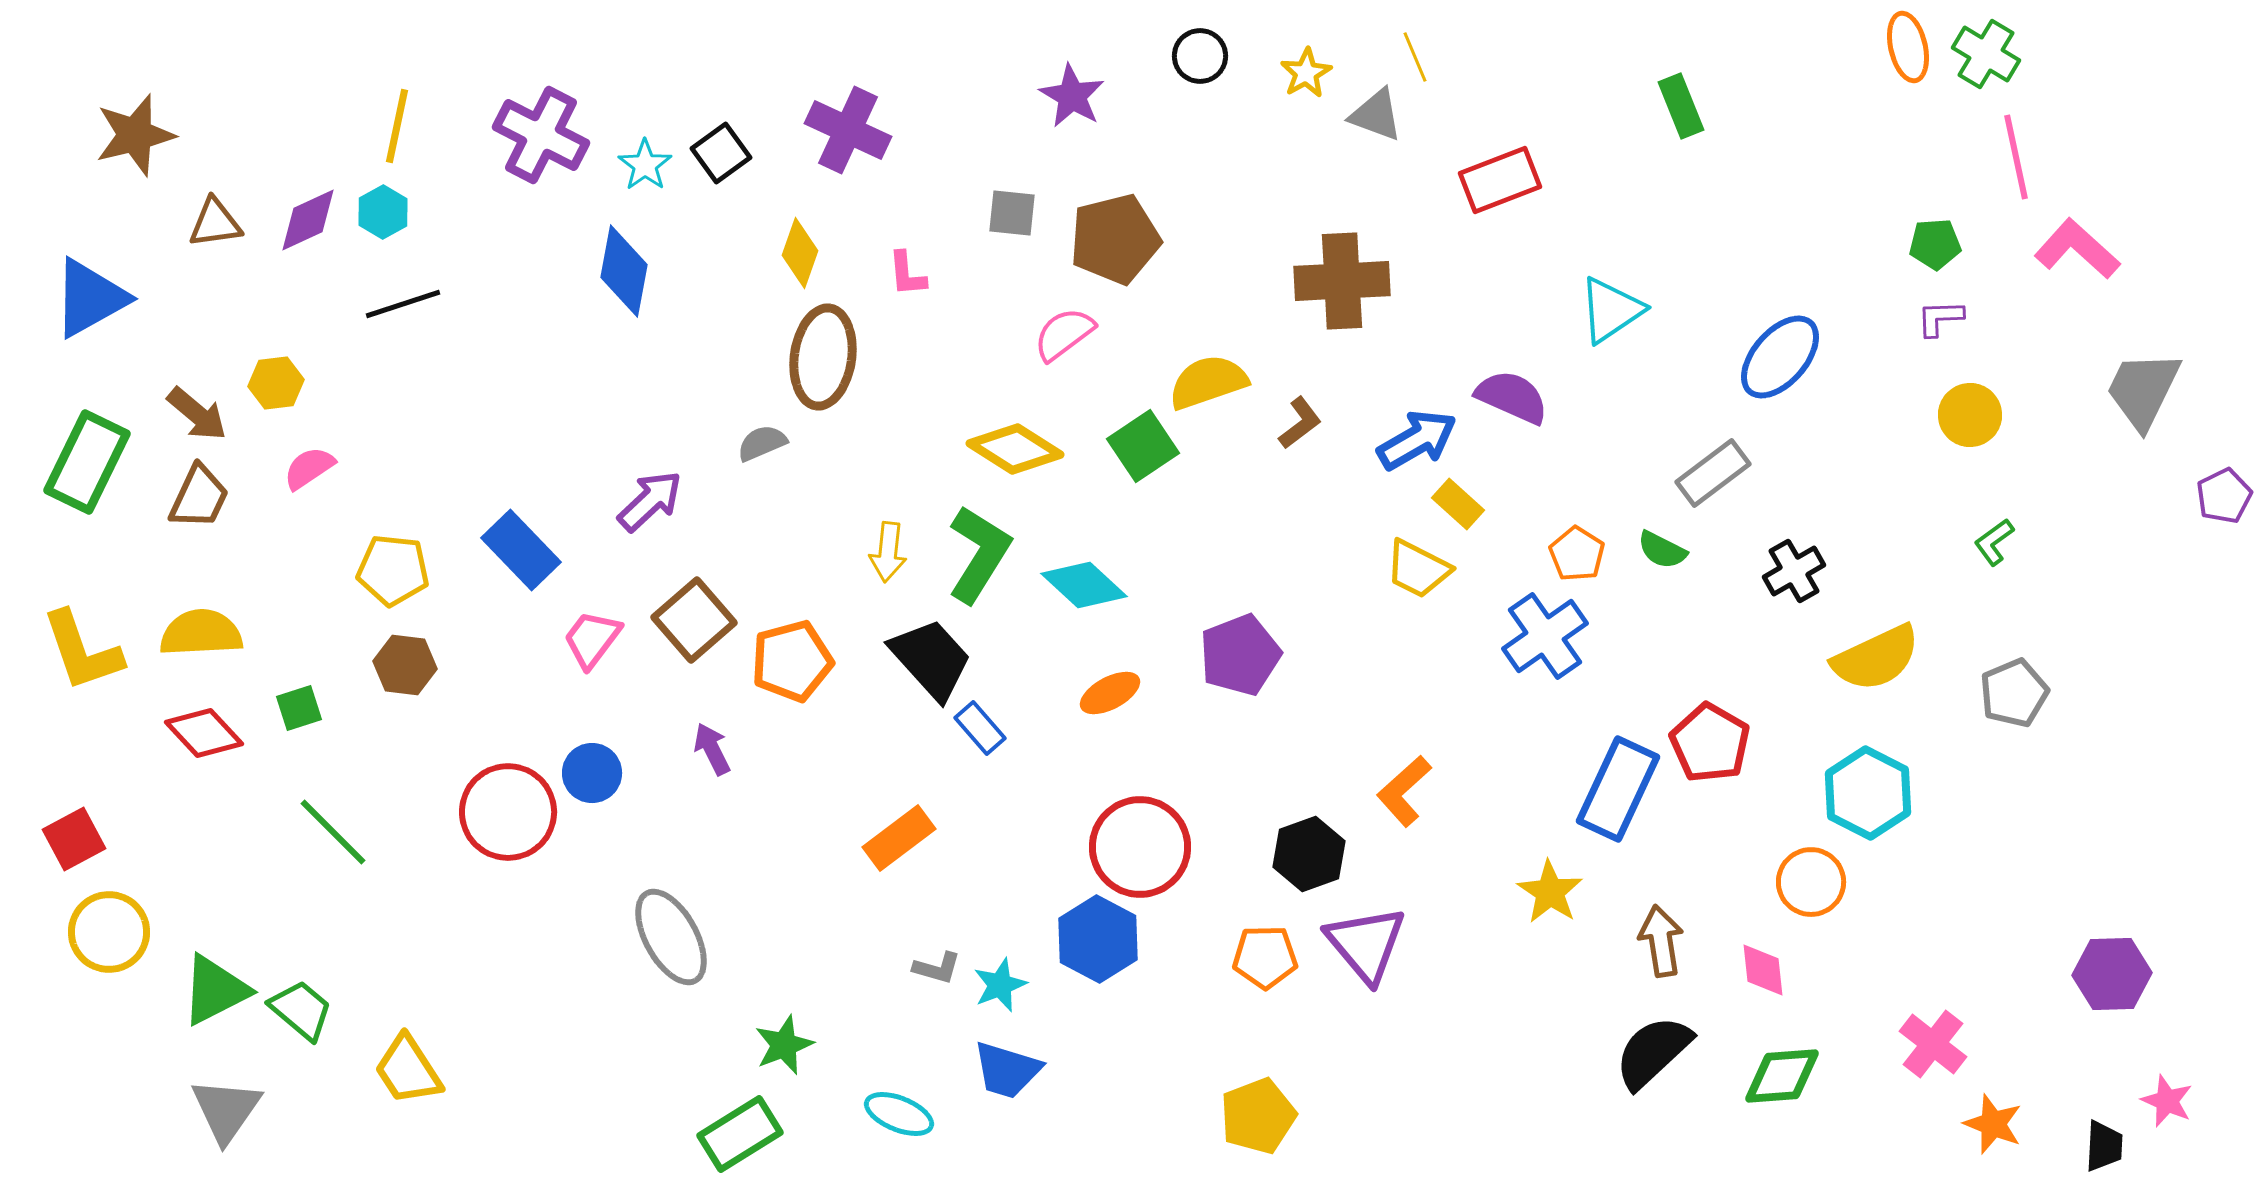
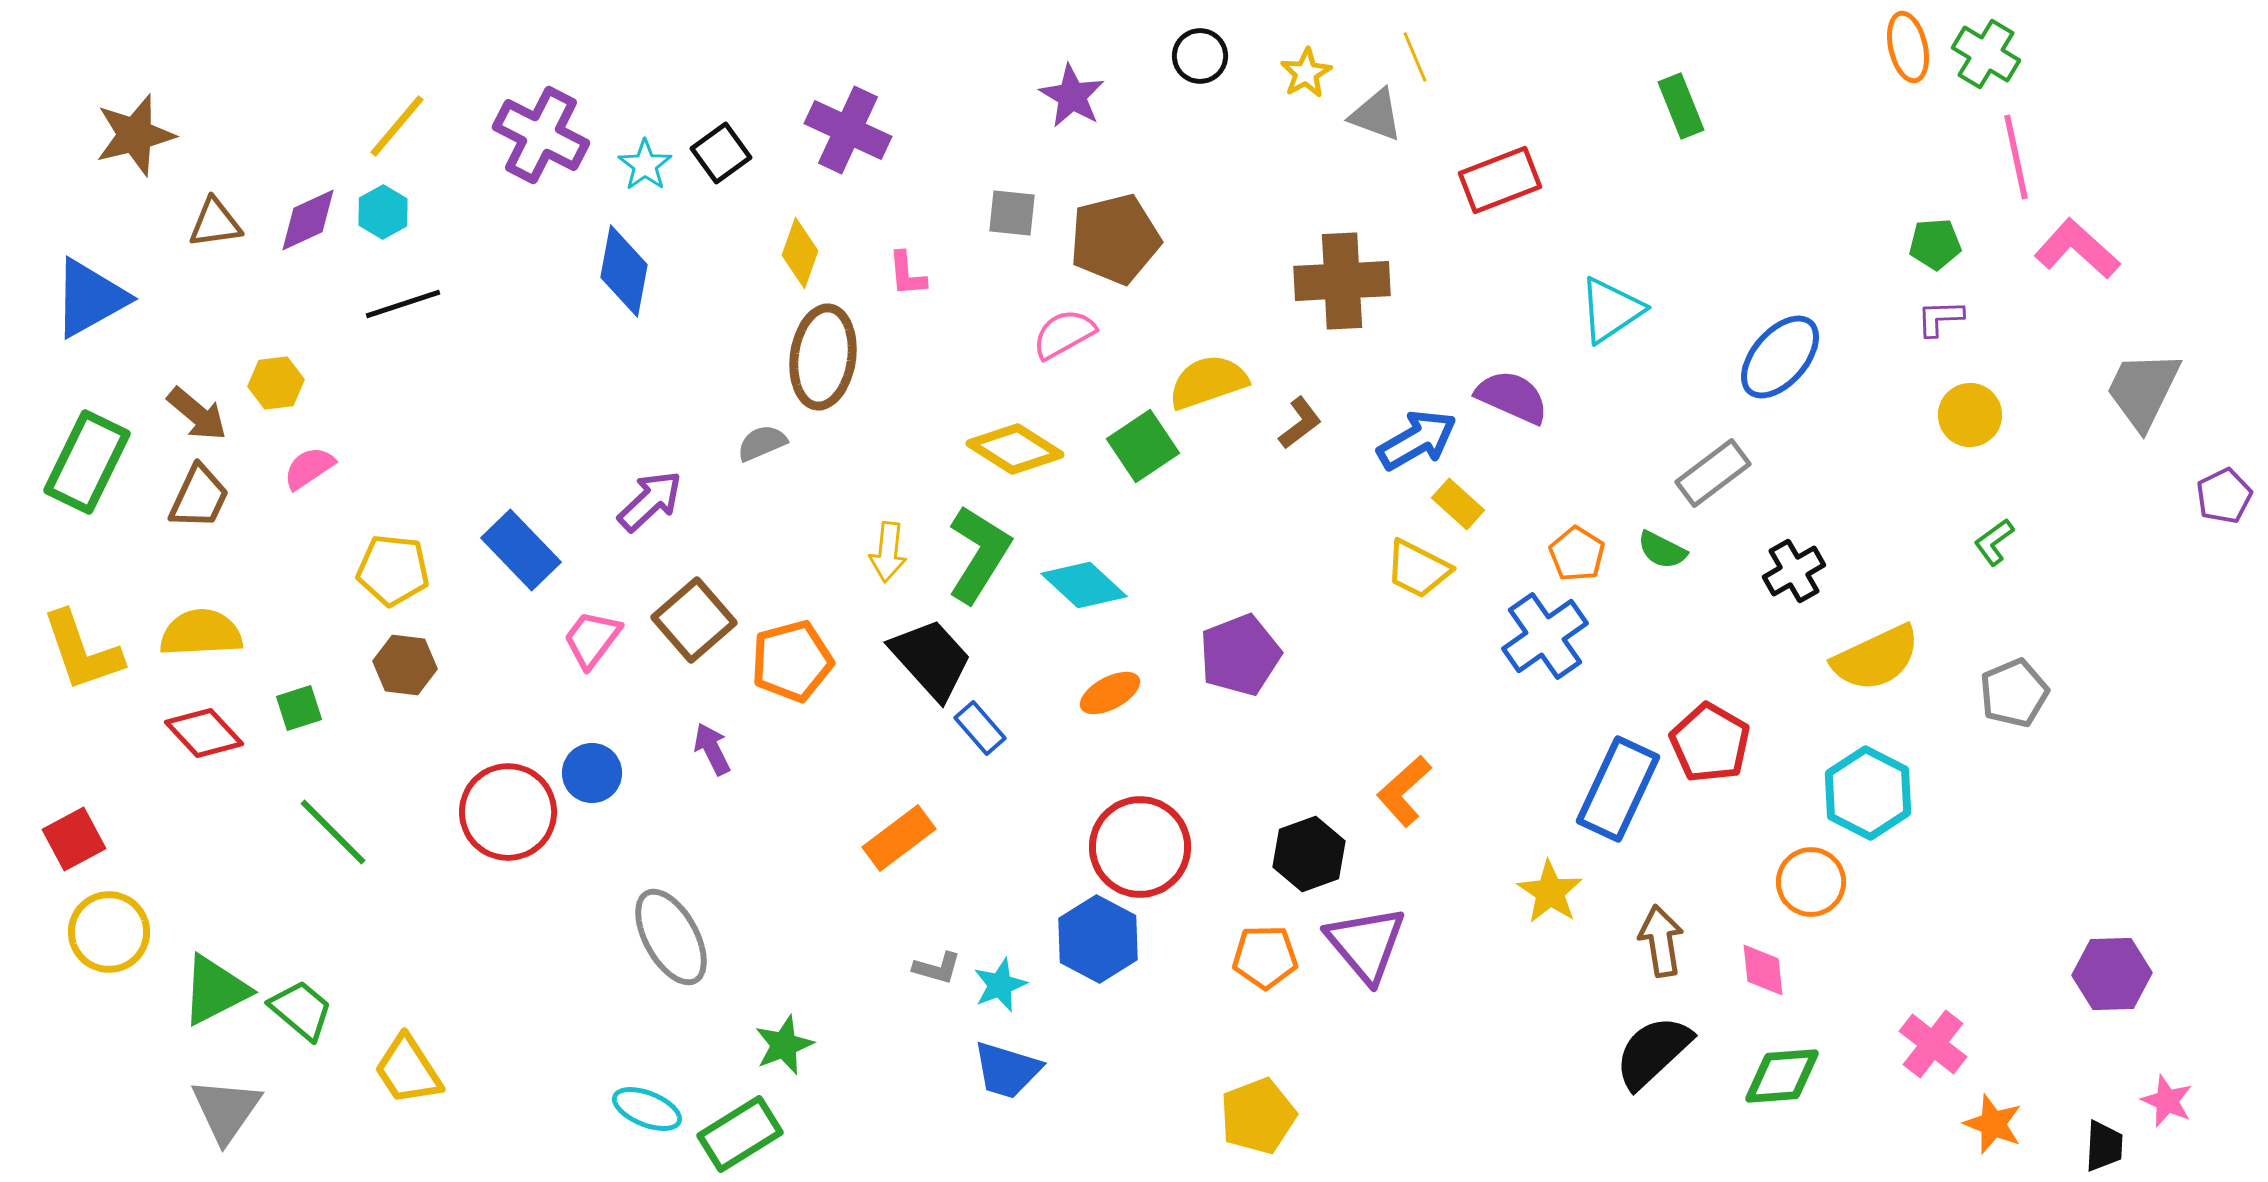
yellow line at (397, 126): rotated 28 degrees clockwise
pink semicircle at (1064, 334): rotated 8 degrees clockwise
cyan ellipse at (899, 1114): moved 252 px left, 5 px up
